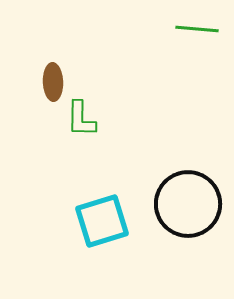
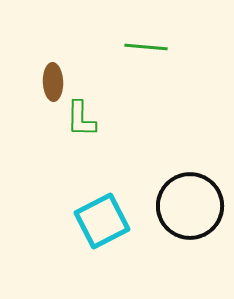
green line: moved 51 px left, 18 px down
black circle: moved 2 px right, 2 px down
cyan square: rotated 10 degrees counterclockwise
